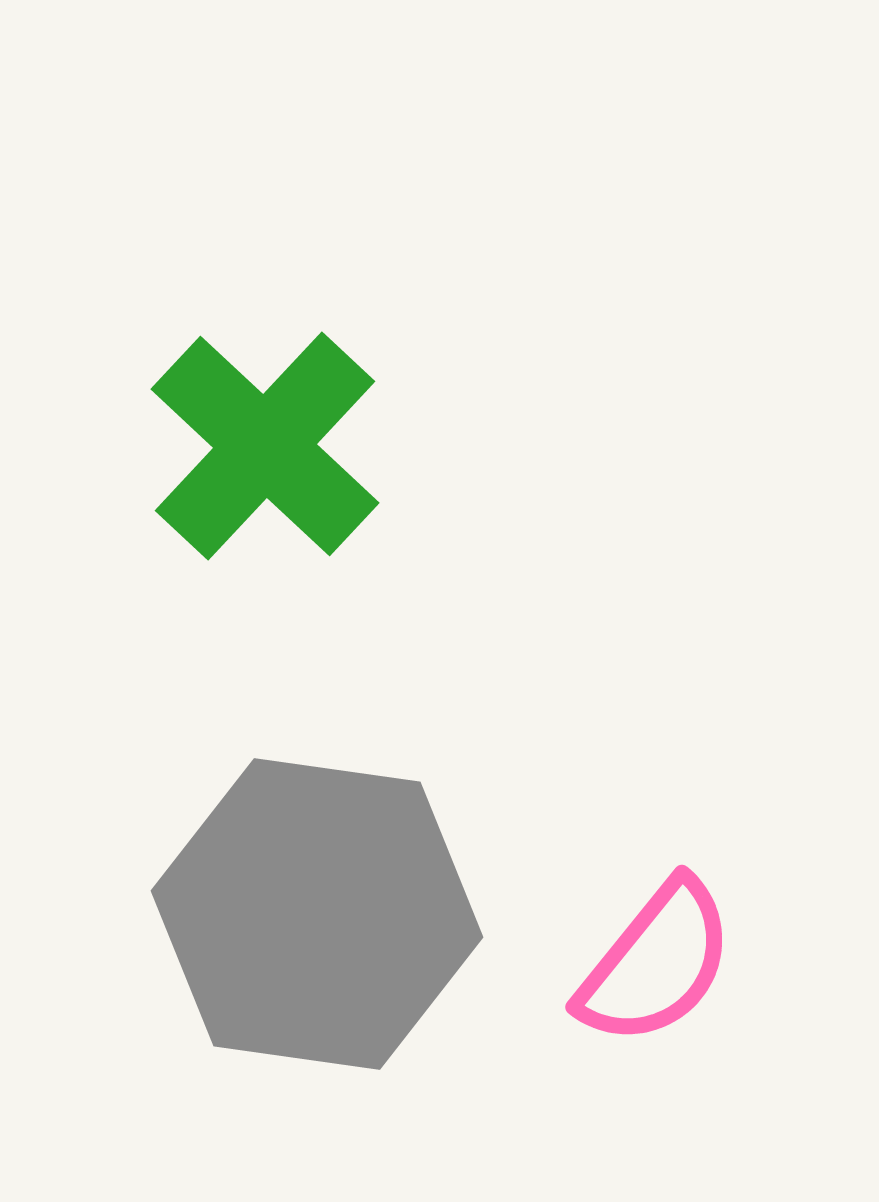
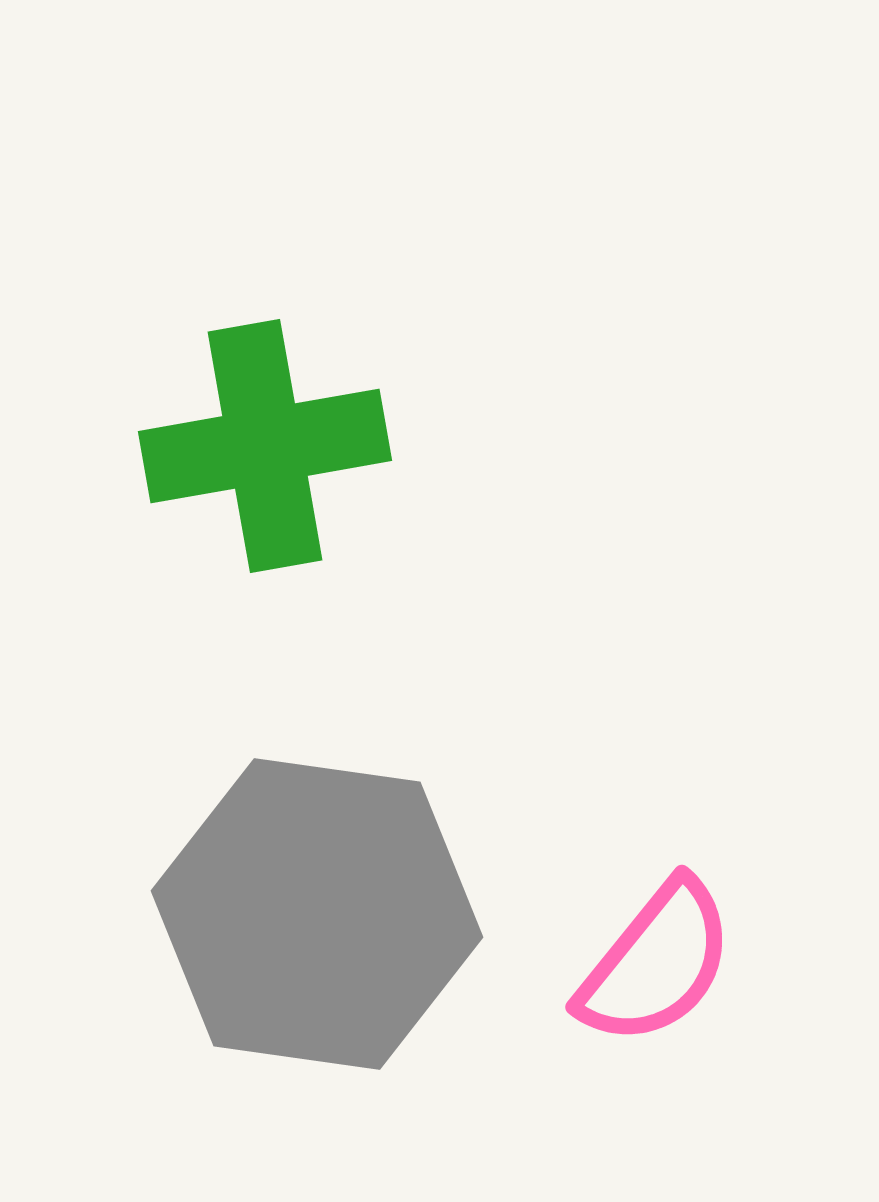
green cross: rotated 37 degrees clockwise
